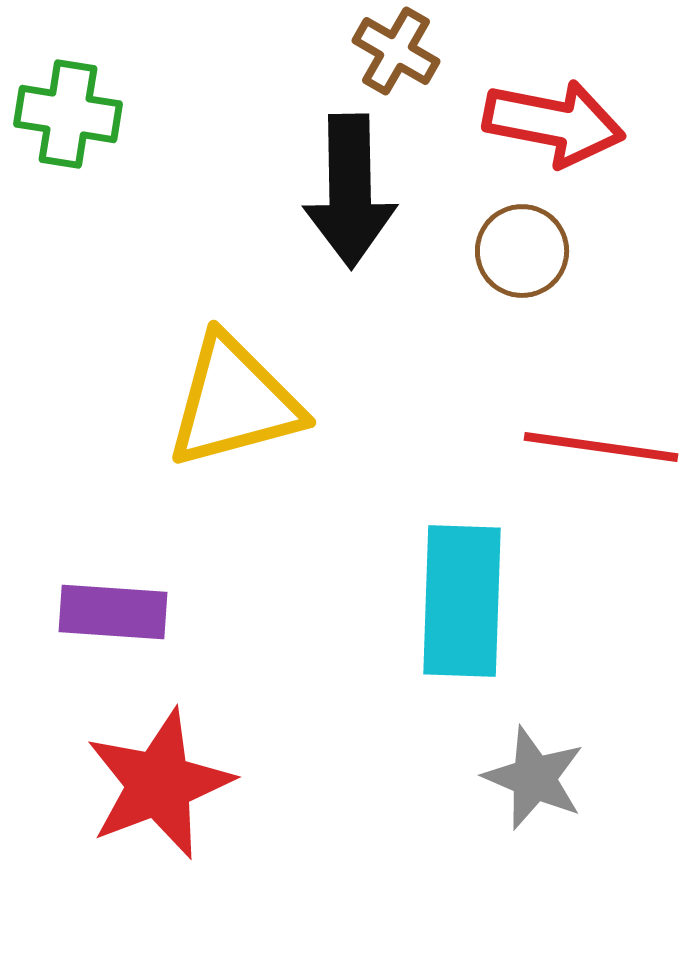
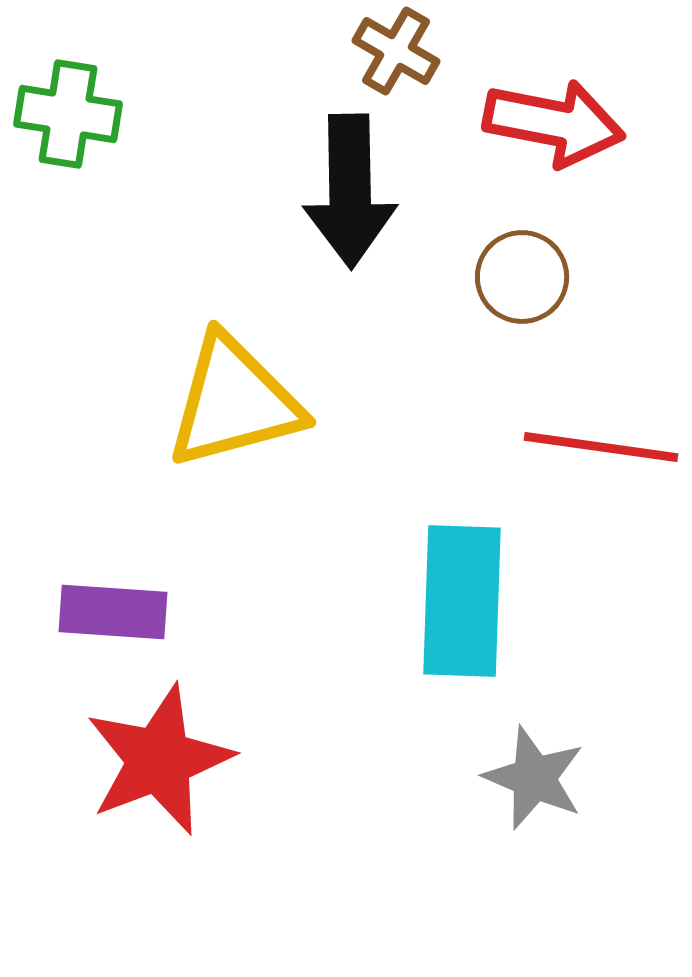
brown circle: moved 26 px down
red star: moved 24 px up
